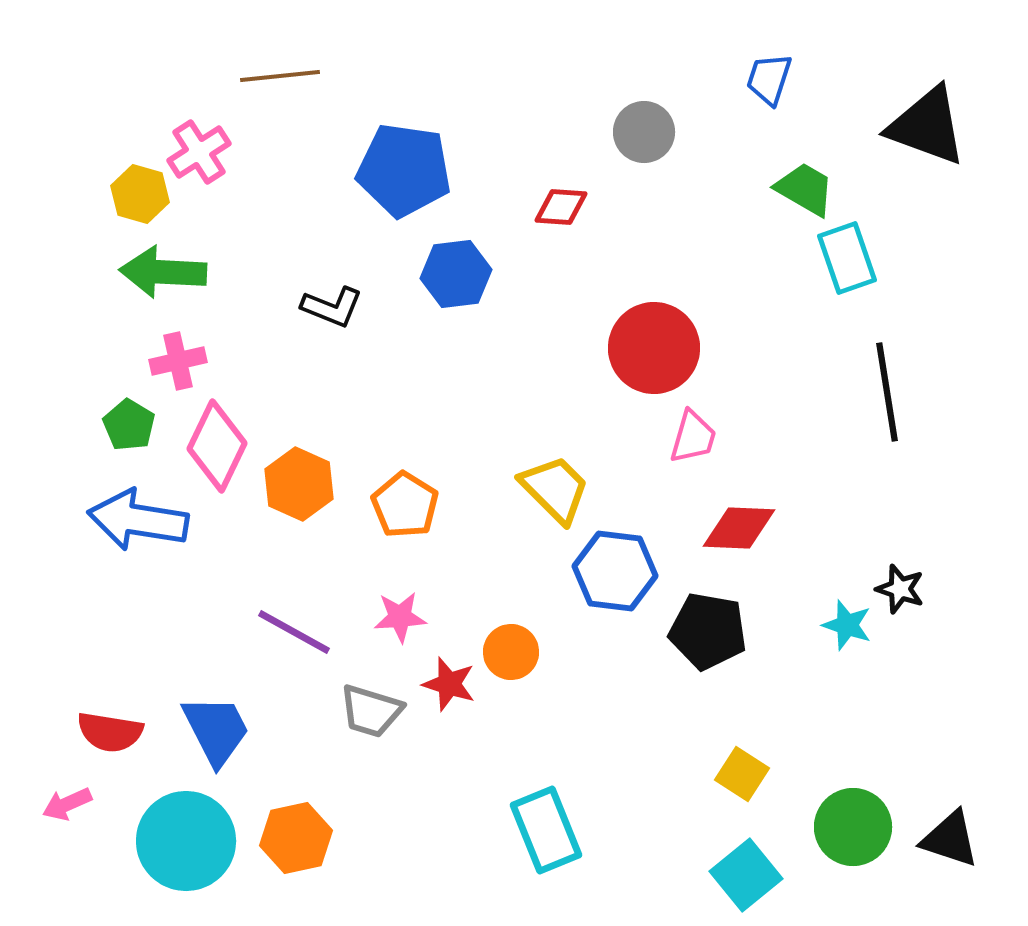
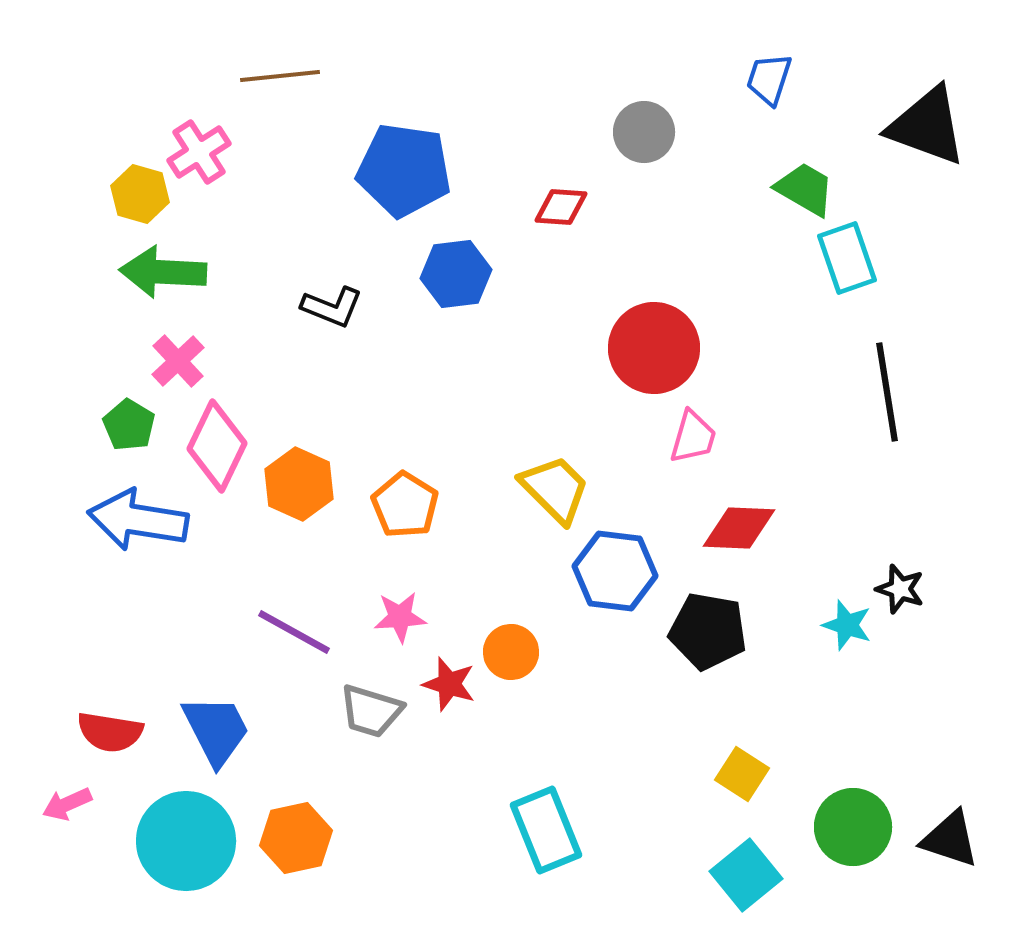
pink cross at (178, 361): rotated 30 degrees counterclockwise
